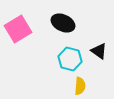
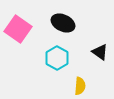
pink square: rotated 24 degrees counterclockwise
black triangle: moved 1 px right, 1 px down
cyan hexagon: moved 13 px left, 1 px up; rotated 15 degrees clockwise
